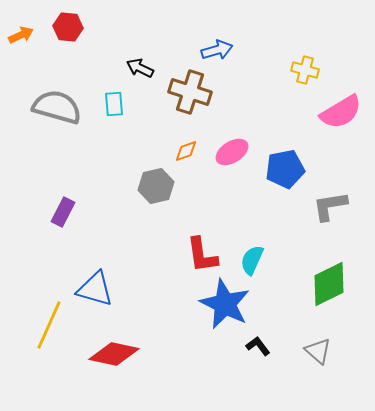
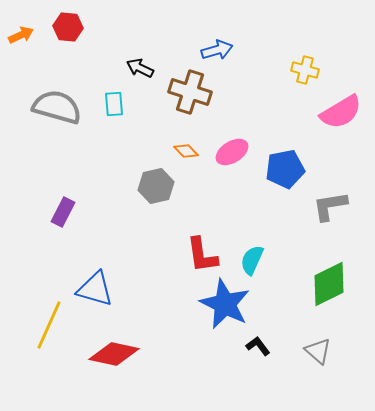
orange diamond: rotated 65 degrees clockwise
